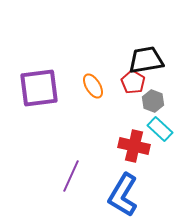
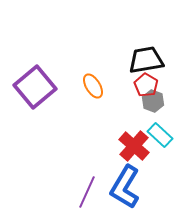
red pentagon: moved 13 px right, 3 px down
purple square: moved 4 px left, 1 px up; rotated 33 degrees counterclockwise
cyan rectangle: moved 6 px down
red cross: rotated 28 degrees clockwise
purple line: moved 16 px right, 16 px down
blue L-shape: moved 2 px right, 8 px up
